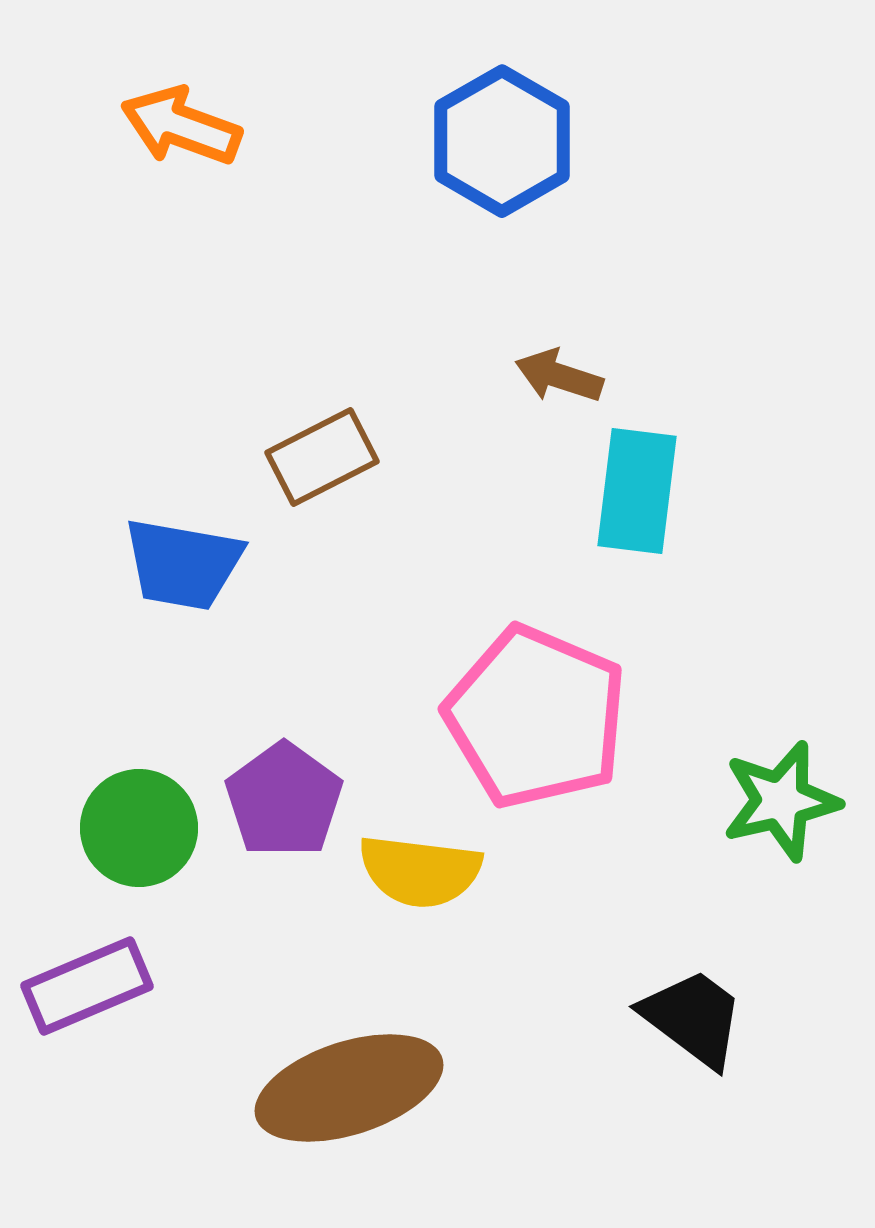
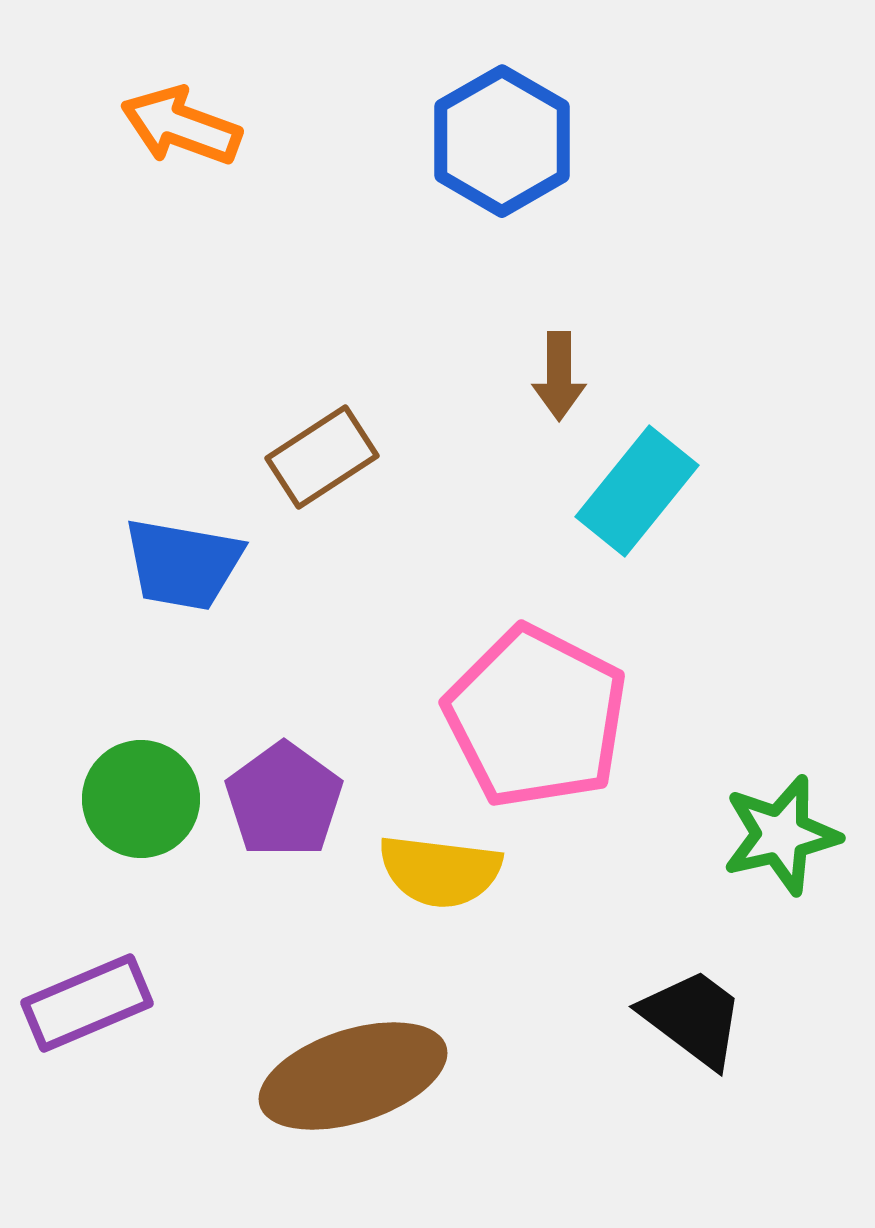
brown arrow: rotated 108 degrees counterclockwise
brown rectangle: rotated 6 degrees counterclockwise
cyan rectangle: rotated 32 degrees clockwise
pink pentagon: rotated 4 degrees clockwise
green star: moved 34 px down
green circle: moved 2 px right, 29 px up
yellow semicircle: moved 20 px right
purple rectangle: moved 17 px down
brown ellipse: moved 4 px right, 12 px up
